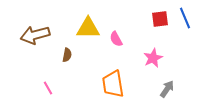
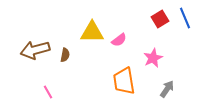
red square: rotated 24 degrees counterclockwise
yellow triangle: moved 4 px right, 4 px down
brown arrow: moved 15 px down
pink semicircle: moved 3 px right, 1 px down; rotated 98 degrees counterclockwise
brown semicircle: moved 2 px left
orange trapezoid: moved 11 px right, 3 px up
pink line: moved 4 px down
